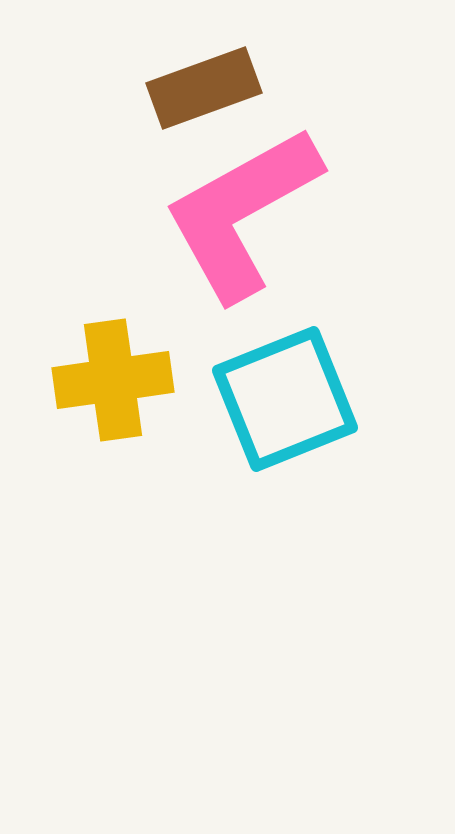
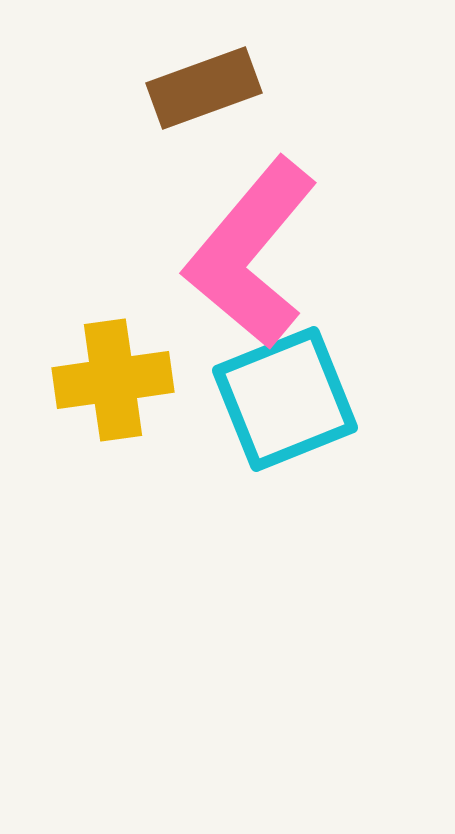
pink L-shape: moved 9 px right, 40 px down; rotated 21 degrees counterclockwise
